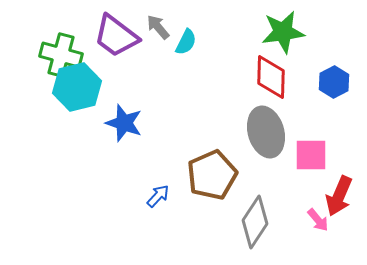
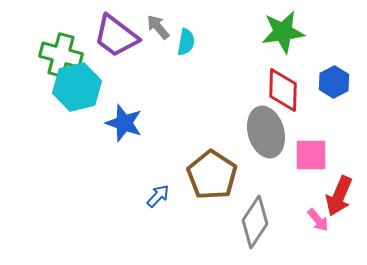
cyan semicircle: rotated 16 degrees counterclockwise
red diamond: moved 12 px right, 13 px down
brown pentagon: rotated 15 degrees counterclockwise
